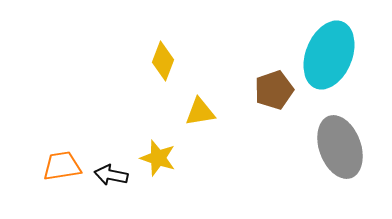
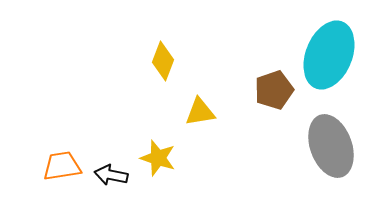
gray ellipse: moved 9 px left, 1 px up
